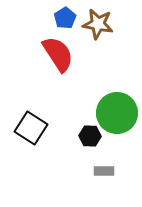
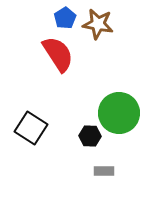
green circle: moved 2 px right
